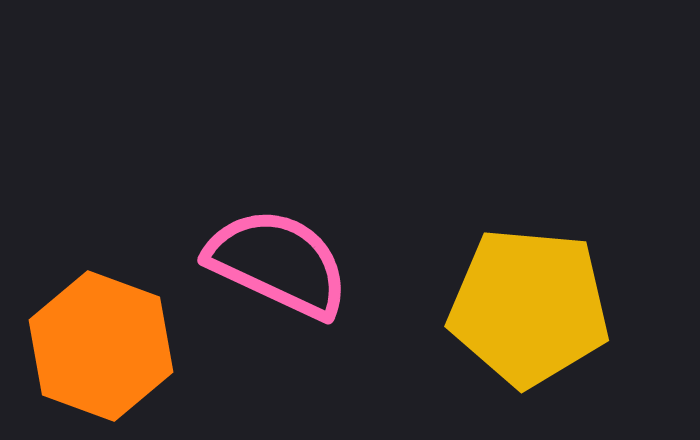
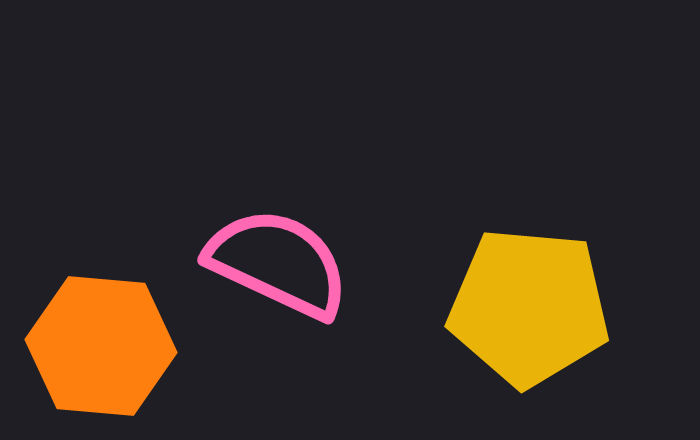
orange hexagon: rotated 15 degrees counterclockwise
